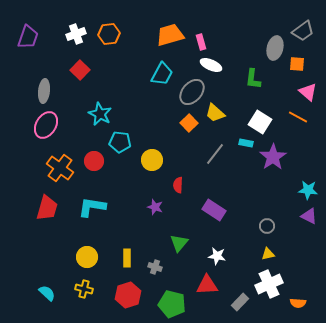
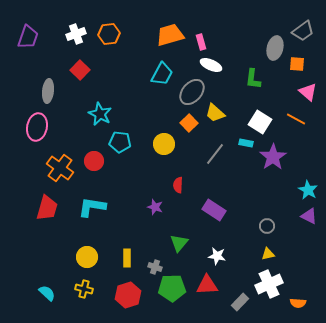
gray ellipse at (44, 91): moved 4 px right
orange line at (298, 117): moved 2 px left, 2 px down
pink ellipse at (46, 125): moved 9 px left, 2 px down; rotated 20 degrees counterclockwise
yellow circle at (152, 160): moved 12 px right, 16 px up
cyan star at (308, 190): rotated 24 degrees clockwise
green pentagon at (172, 304): moved 16 px up; rotated 16 degrees counterclockwise
